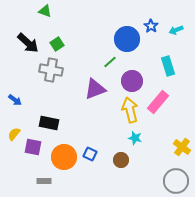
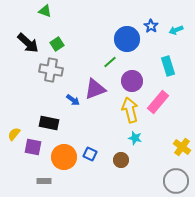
blue arrow: moved 58 px right
